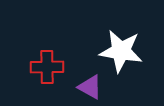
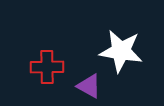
purple triangle: moved 1 px left, 1 px up
